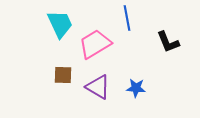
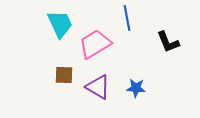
brown square: moved 1 px right
